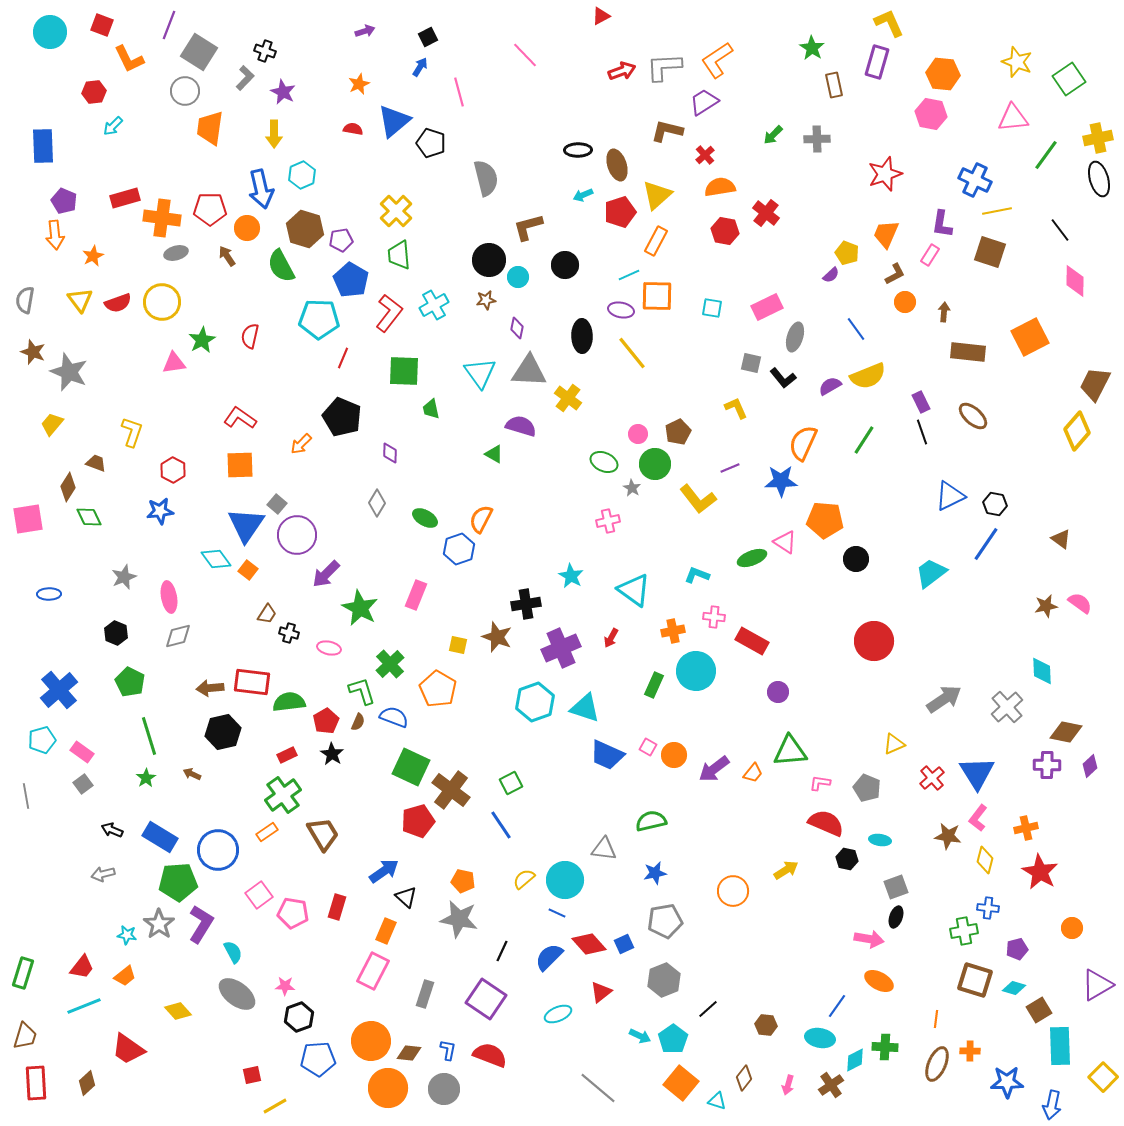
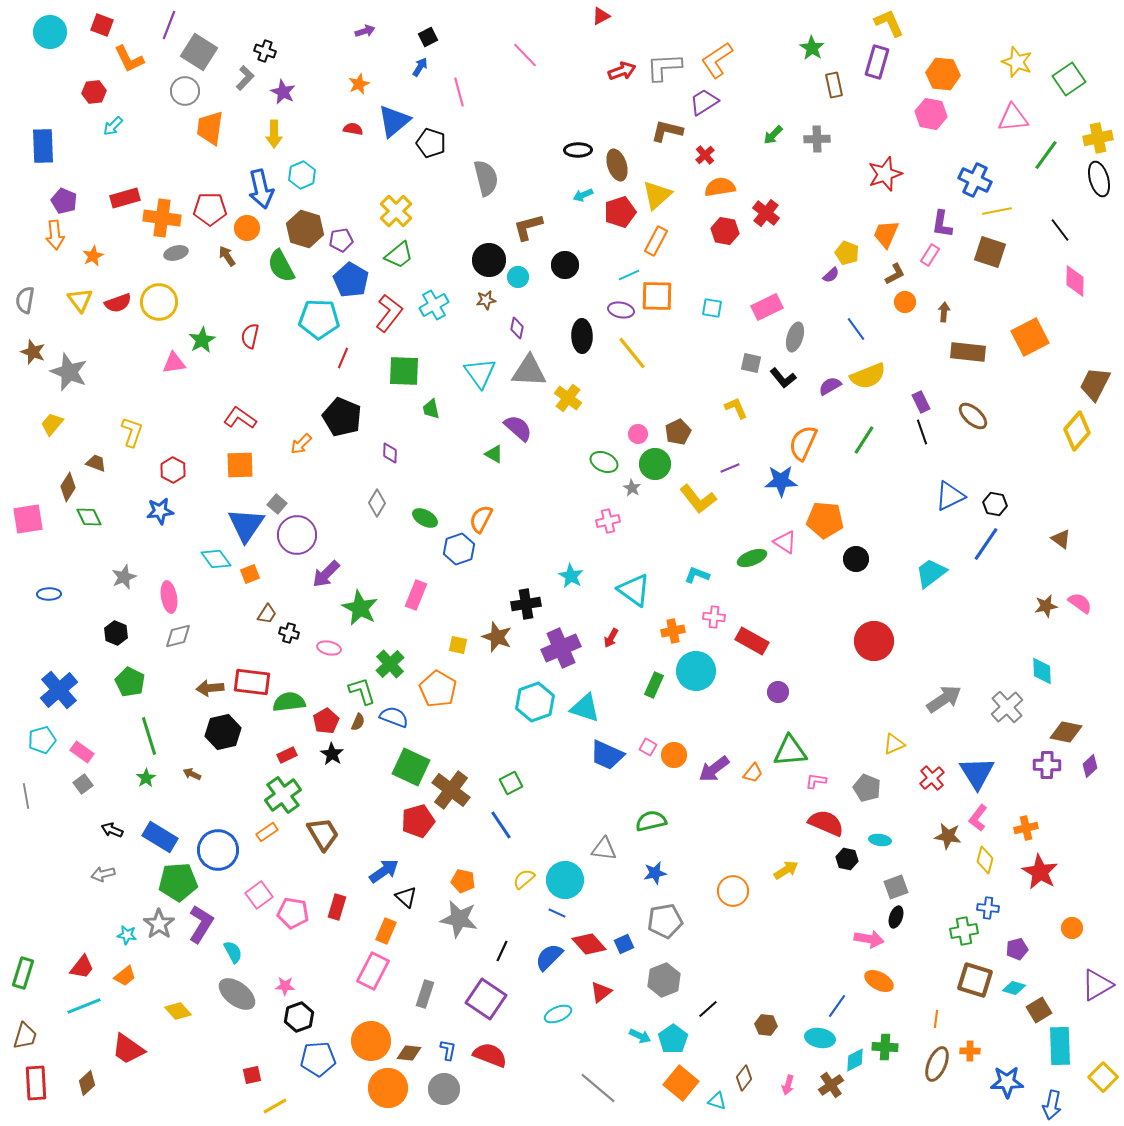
green trapezoid at (399, 255): rotated 124 degrees counterclockwise
yellow circle at (162, 302): moved 3 px left
purple semicircle at (521, 426): moved 3 px left, 2 px down; rotated 24 degrees clockwise
orange square at (248, 570): moved 2 px right, 4 px down; rotated 30 degrees clockwise
pink L-shape at (820, 783): moved 4 px left, 2 px up
